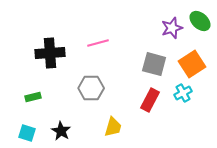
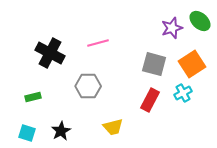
black cross: rotated 32 degrees clockwise
gray hexagon: moved 3 px left, 2 px up
yellow trapezoid: rotated 60 degrees clockwise
black star: rotated 12 degrees clockwise
